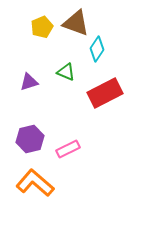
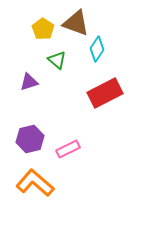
yellow pentagon: moved 1 px right, 2 px down; rotated 15 degrees counterclockwise
green triangle: moved 9 px left, 12 px up; rotated 18 degrees clockwise
